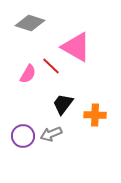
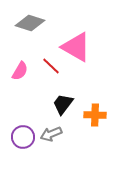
pink semicircle: moved 8 px left, 3 px up
purple circle: moved 1 px down
